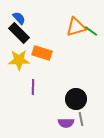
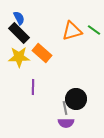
blue semicircle: rotated 16 degrees clockwise
orange triangle: moved 4 px left, 4 px down
green line: moved 3 px right, 1 px up
orange rectangle: rotated 24 degrees clockwise
yellow star: moved 3 px up
gray line: moved 16 px left, 11 px up
